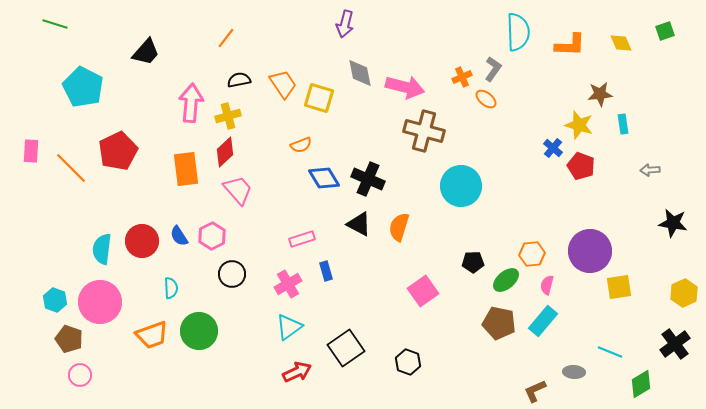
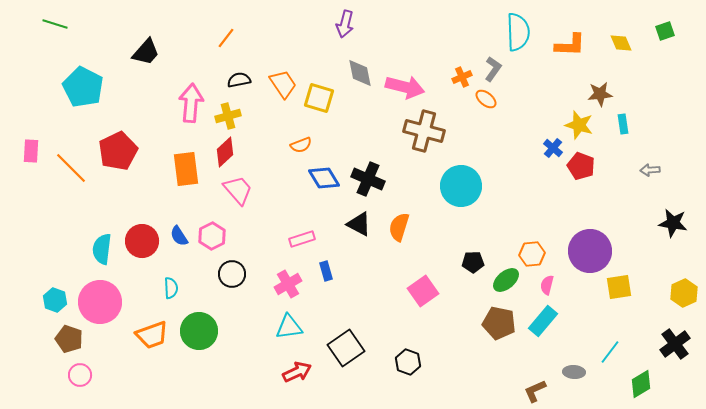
cyan triangle at (289, 327): rotated 28 degrees clockwise
cyan line at (610, 352): rotated 75 degrees counterclockwise
